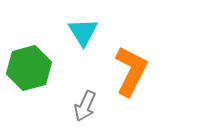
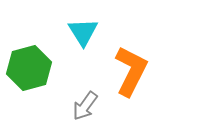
gray arrow: rotated 12 degrees clockwise
